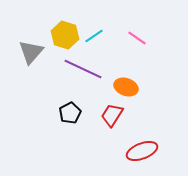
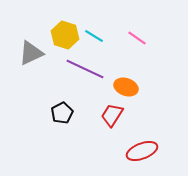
cyan line: rotated 66 degrees clockwise
gray triangle: moved 1 px down; rotated 24 degrees clockwise
purple line: moved 2 px right
black pentagon: moved 8 px left
